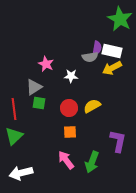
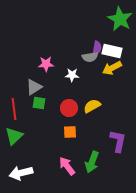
pink star: rotated 28 degrees counterclockwise
white star: moved 1 px right, 1 px up
pink arrow: moved 1 px right, 6 px down
